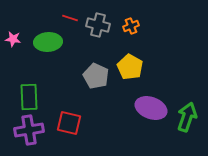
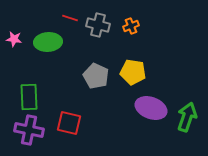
pink star: moved 1 px right
yellow pentagon: moved 3 px right, 5 px down; rotated 20 degrees counterclockwise
purple cross: rotated 20 degrees clockwise
